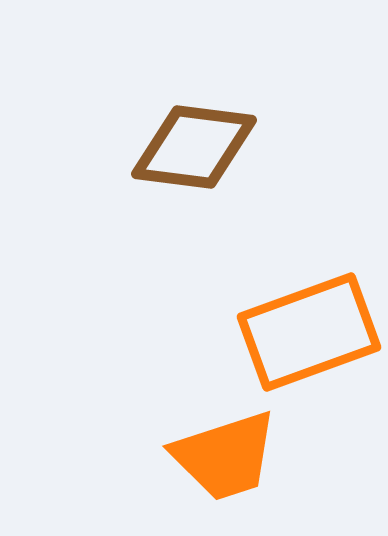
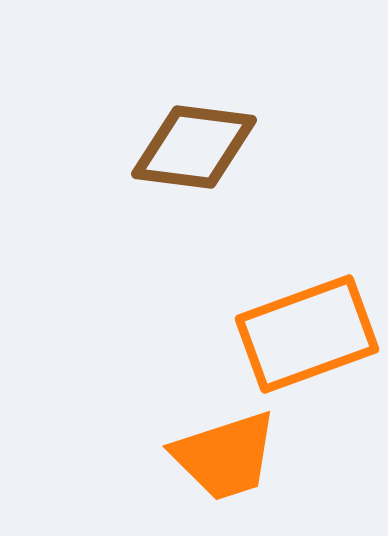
orange rectangle: moved 2 px left, 2 px down
